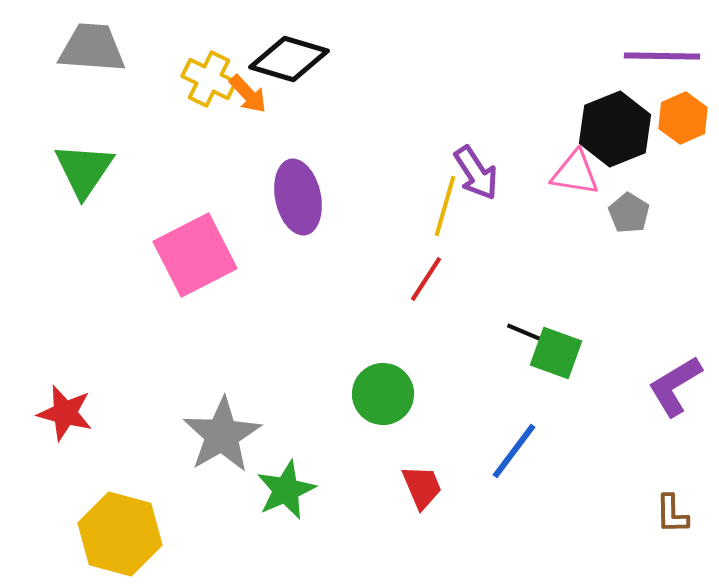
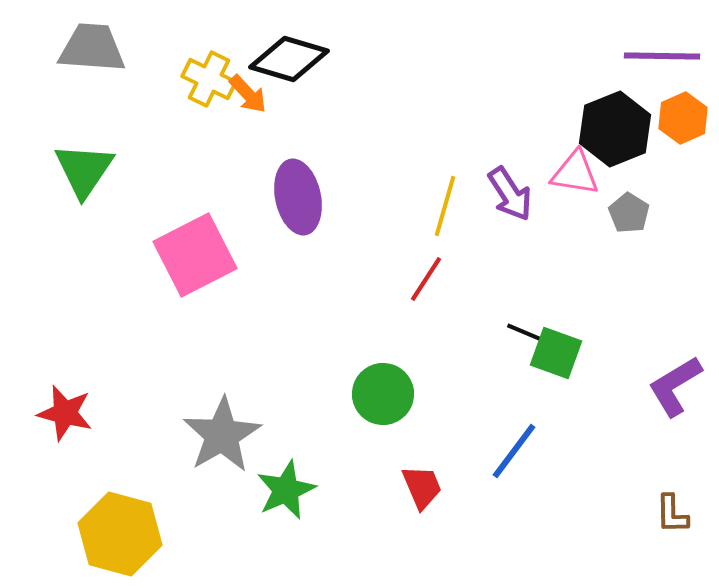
purple arrow: moved 34 px right, 21 px down
